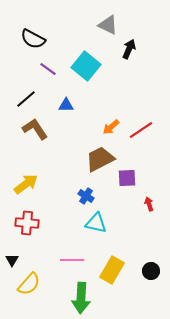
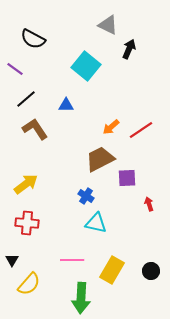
purple line: moved 33 px left
